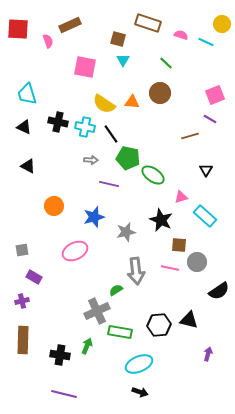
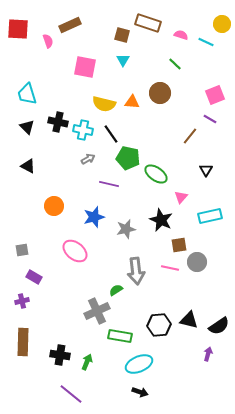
brown square at (118, 39): moved 4 px right, 4 px up
green line at (166, 63): moved 9 px right, 1 px down
yellow semicircle at (104, 104): rotated 20 degrees counterclockwise
black triangle at (24, 127): moved 3 px right; rotated 21 degrees clockwise
cyan cross at (85, 127): moved 2 px left, 3 px down
brown line at (190, 136): rotated 36 degrees counterclockwise
gray arrow at (91, 160): moved 3 px left, 1 px up; rotated 32 degrees counterclockwise
green ellipse at (153, 175): moved 3 px right, 1 px up
pink triangle at (181, 197): rotated 32 degrees counterclockwise
cyan rectangle at (205, 216): moved 5 px right; rotated 55 degrees counterclockwise
gray star at (126, 232): moved 3 px up
brown square at (179, 245): rotated 14 degrees counterclockwise
pink ellipse at (75, 251): rotated 65 degrees clockwise
black semicircle at (219, 291): moved 35 px down
green rectangle at (120, 332): moved 4 px down
brown rectangle at (23, 340): moved 2 px down
green arrow at (87, 346): moved 16 px down
purple line at (64, 394): moved 7 px right; rotated 25 degrees clockwise
